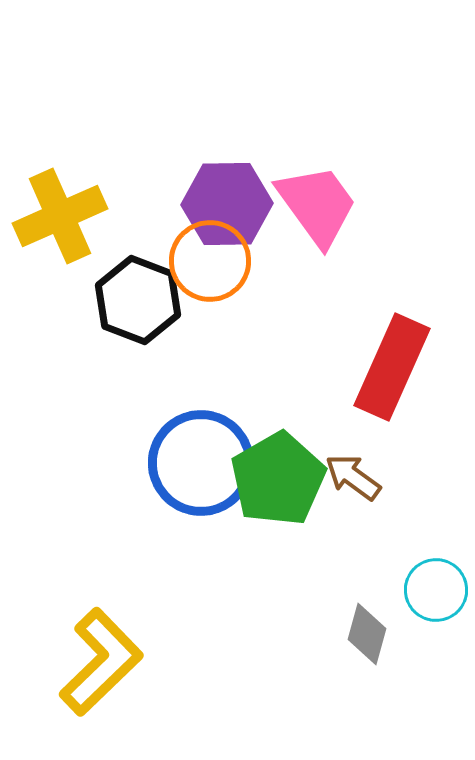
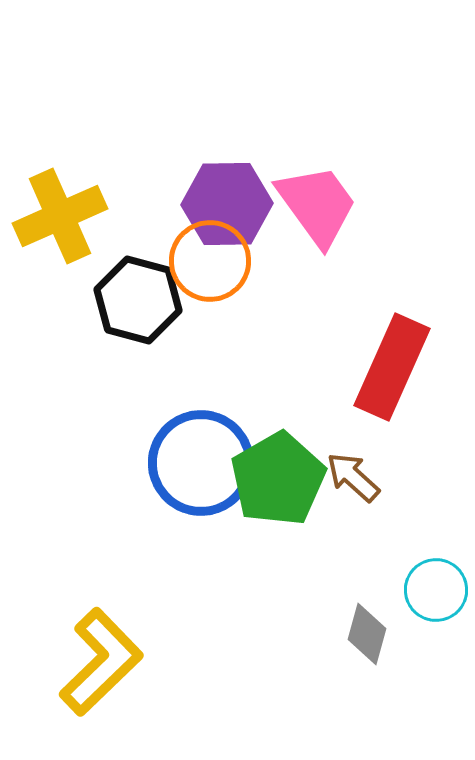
black hexagon: rotated 6 degrees counterclockwise
brown arrow: rotated 6 degrees clockwise
